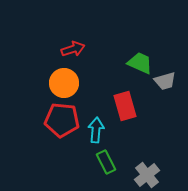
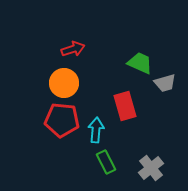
gray trapezoid: moved 2 px down
gray cross: moved 4 px right, 7 px up
